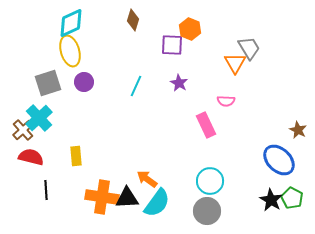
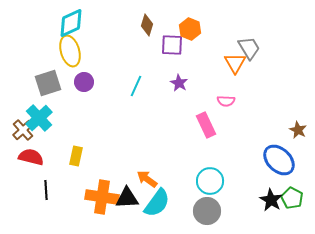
brown diamond: moved 14 px right, 5 px down
yellow rectangle: rotated 18 degrees clockwise
